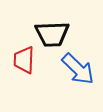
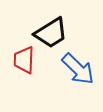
black trapezoid: moved 1 px left, 1 px up; rotated 30 degrees counterclockwise
